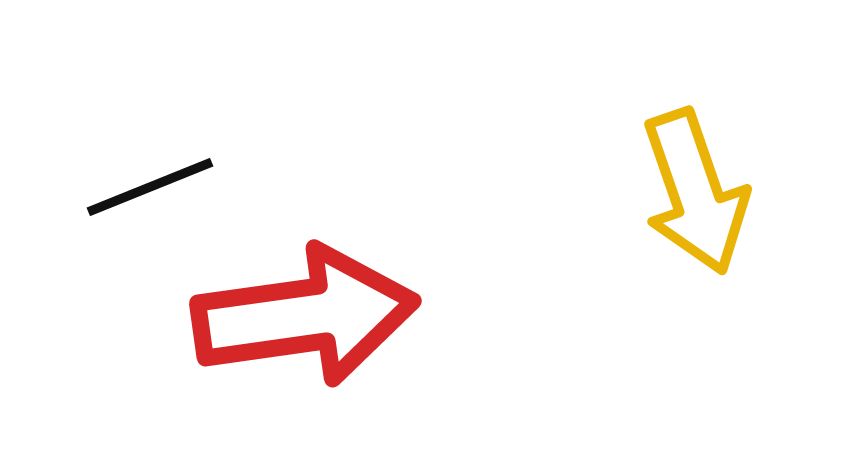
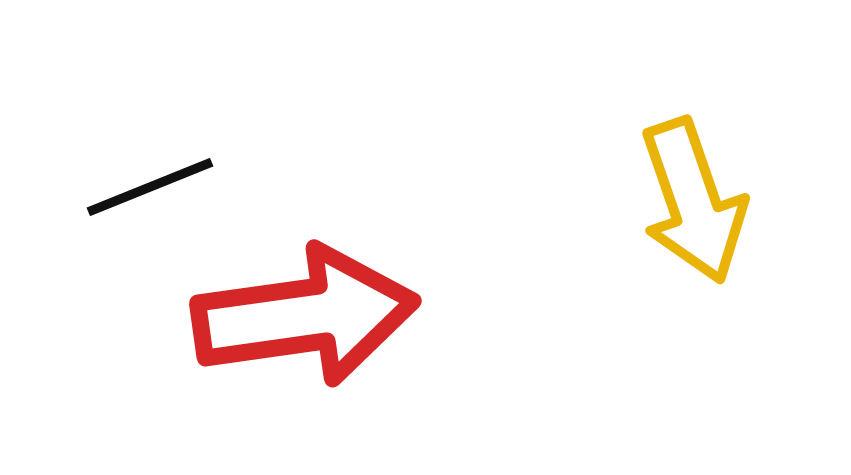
yellow arrow: moved 2 px left, 9 px down
